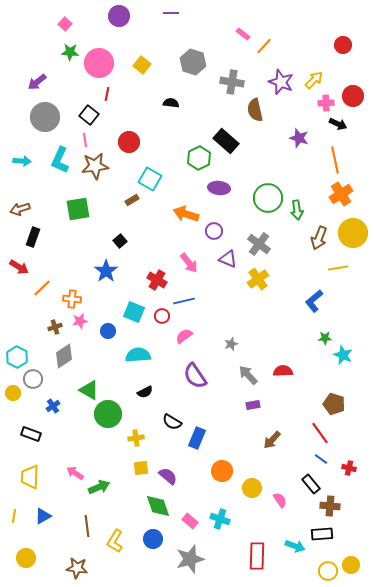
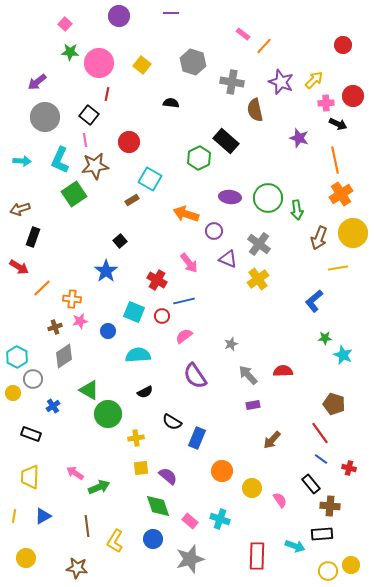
purple ellipse at (219, 188): moved 11 px right, 9 px down
green square at (78, 209): moved 4 px left, 15 px up; rotated 25 degrees counterclockwise
